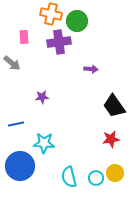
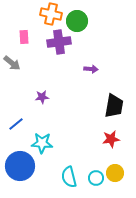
black trapezoid: rotated 135 degrees counterclockwise
blue line: rotated 28 degrees counterclockwise
cyan star: moved 2 px left
